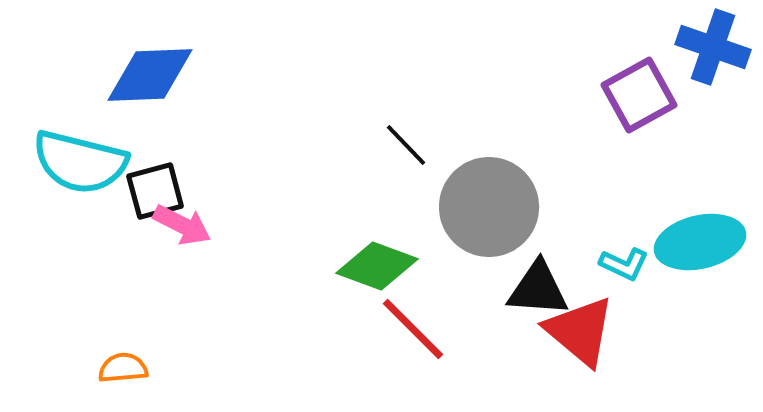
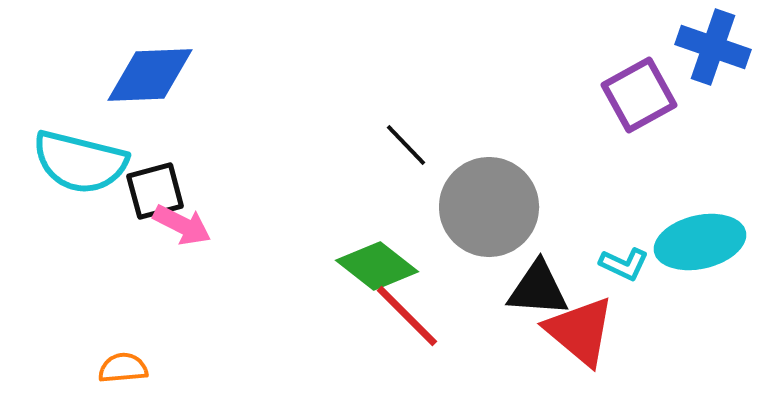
green diamond: rotated 18 degrees clockwise
red line: moved 6 px left, 13 px up
